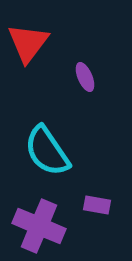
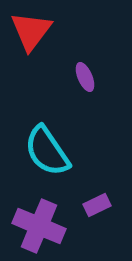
red triangle: moved 3 px right, 12 px up
purple rectangle: rotated 36 degrees counterclockwise
